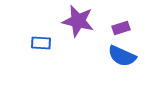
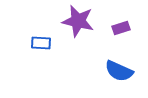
blue semicircle: moved 3 px left, 15 px down
